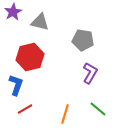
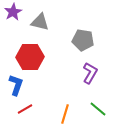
red hexagon: rotated 12 degrees clockwise
